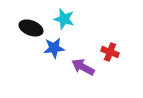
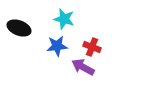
black ellipse: moved 12 px left
blue star: moved 3 px right, 2 px up
red cross: moved 18 px left, 5 px up
